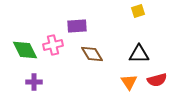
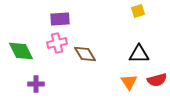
purple rectangle: moved 17 px left, 7 px up
pink cross: moved 4 px right, 2 px up
green diamond: moved 4 px left, 1 px down
brown diamond: moved 7 px left
purple cross: moved 2 px right, 2 px down
